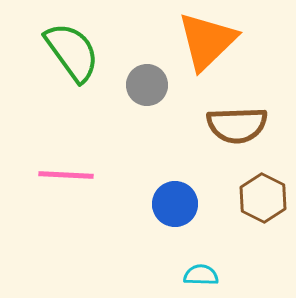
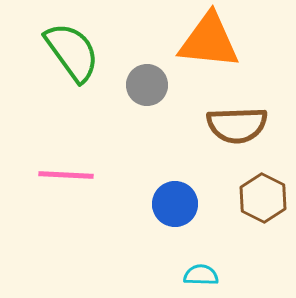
orange triangle: moved 2 px right; rotated 50 degrees clockwise
